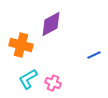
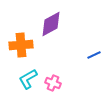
orange cross: rotated 20 degrees counterclockwise
